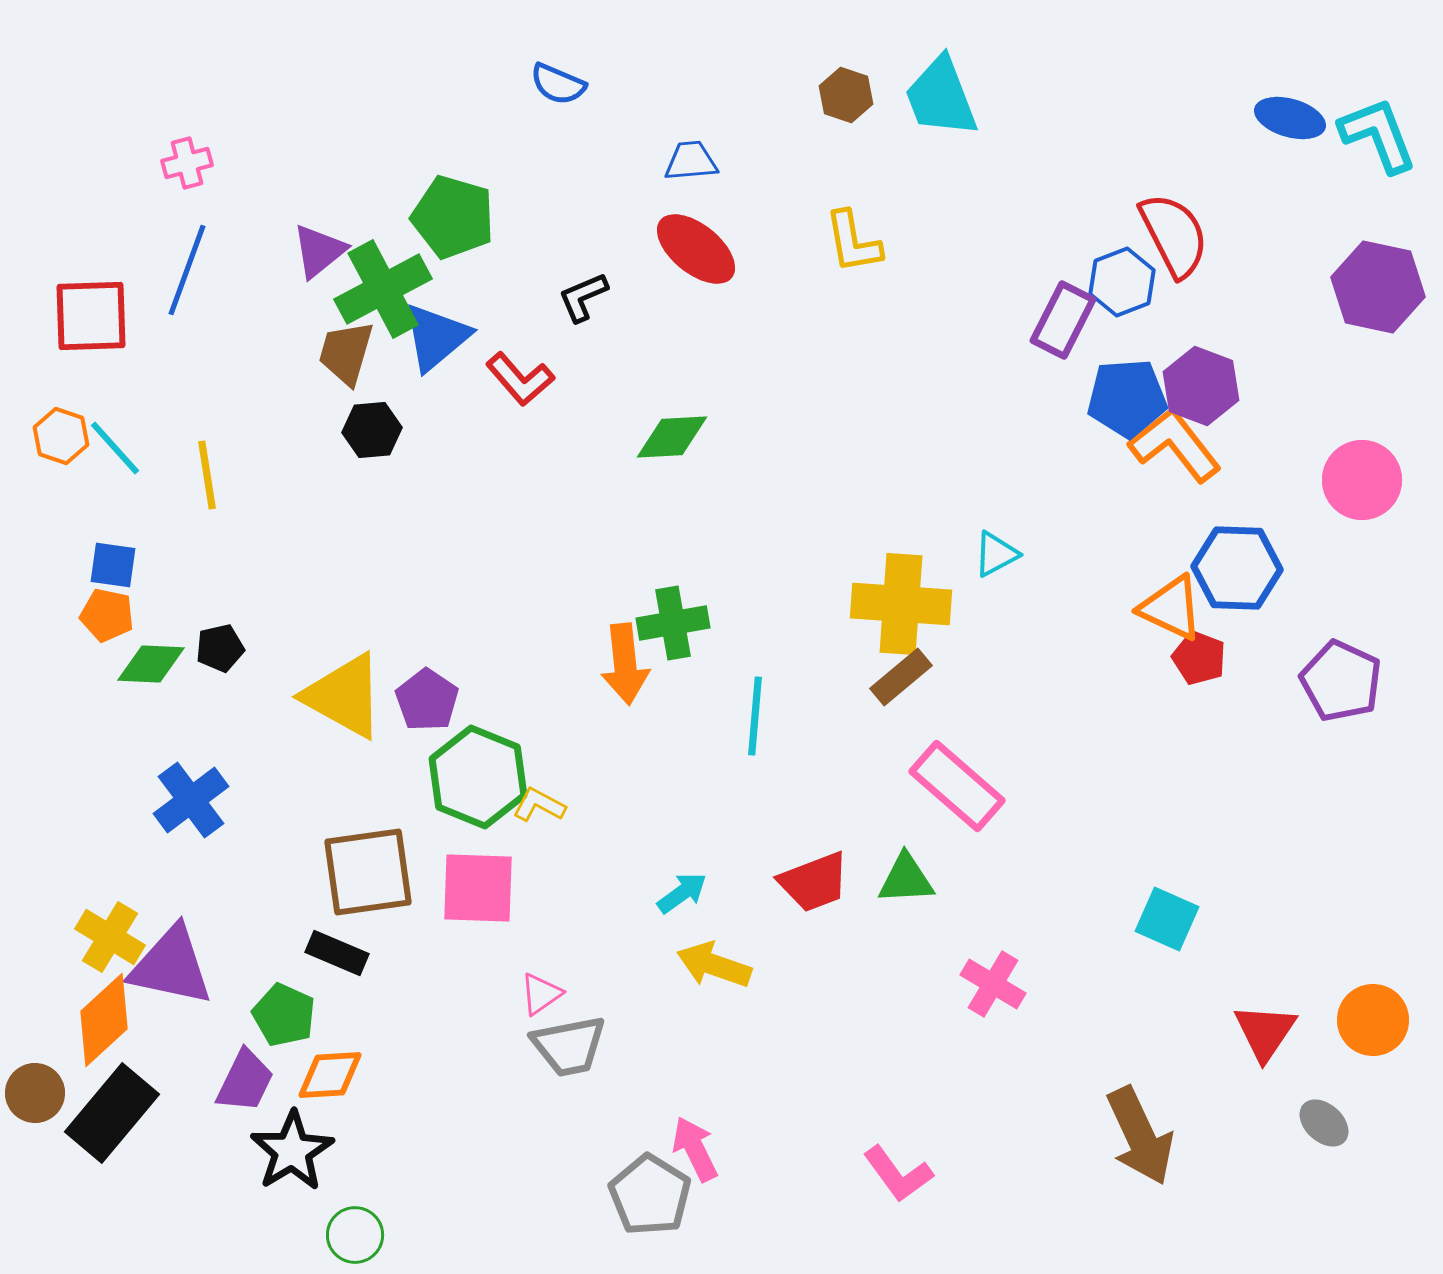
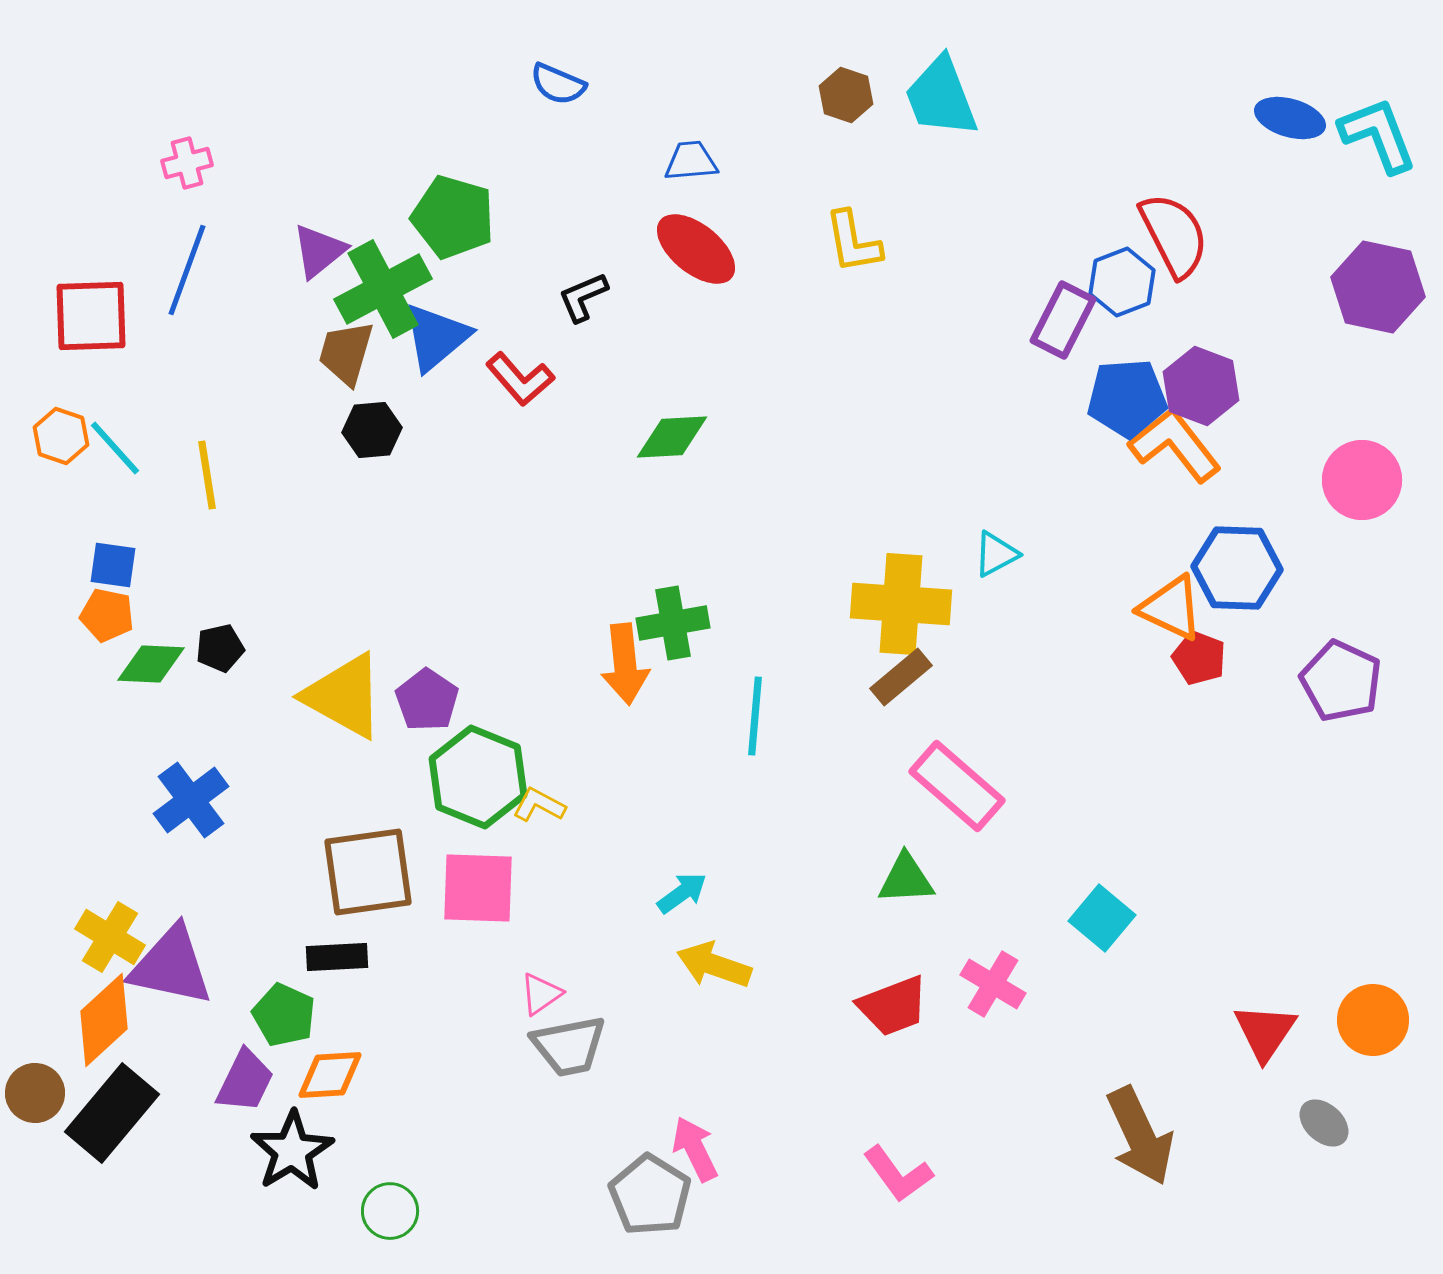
red trapezoid at (814, 882): moved 79 px right, 124 px down
cyan square at (1167, 919): moved 65 px left, 1 px up; rotated 16 degrees clockwise
black rectangle at (337, 953): moved 4 px down; rotated 26 degrees counterclockwise
green circle at (355, 1235): moved 35 px right, 24 px up
